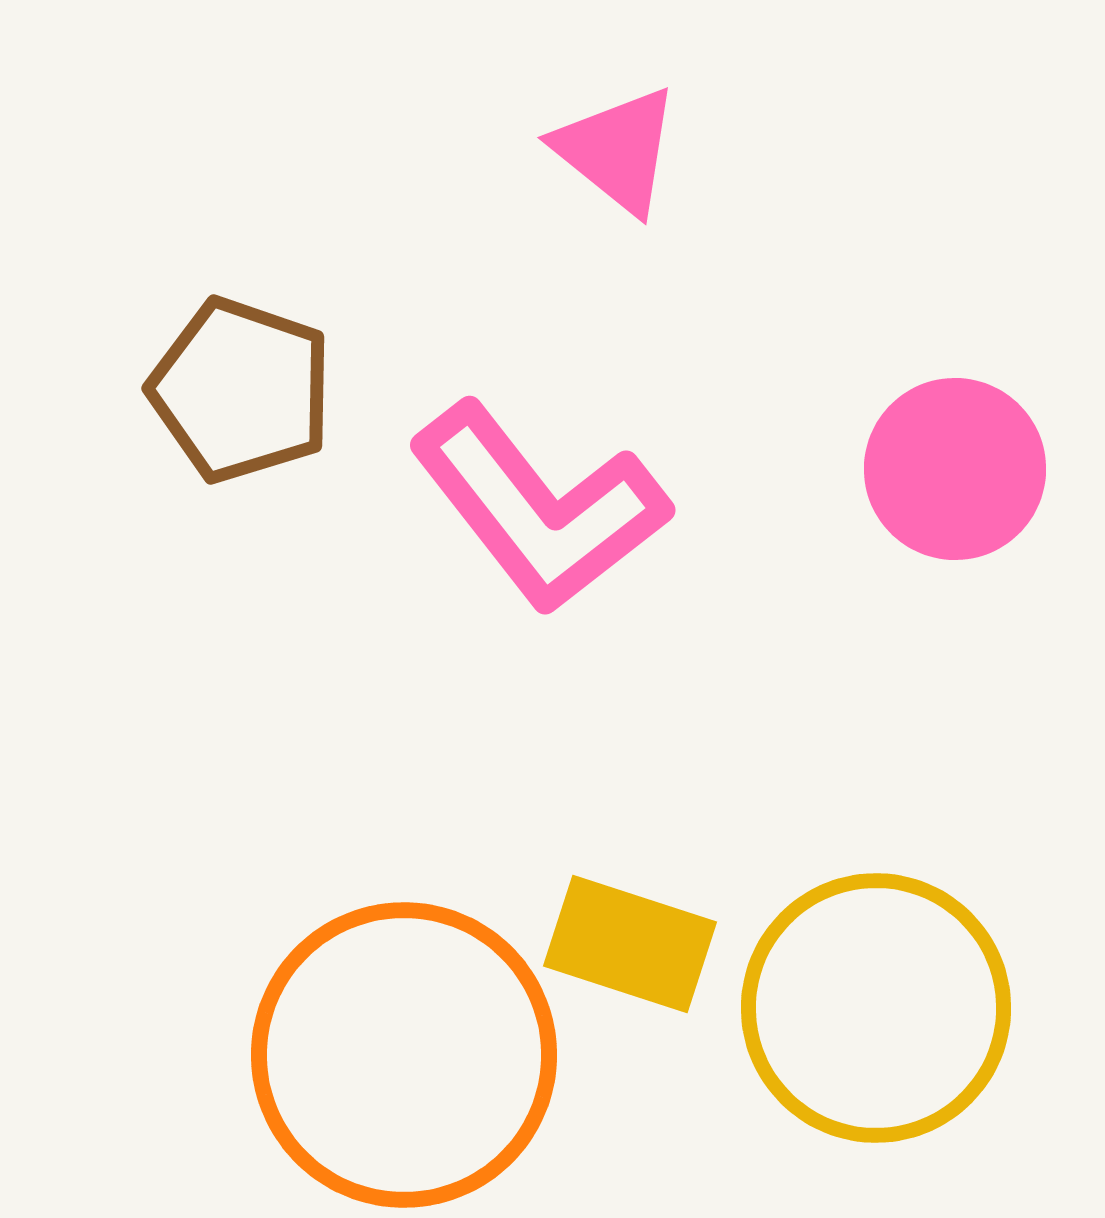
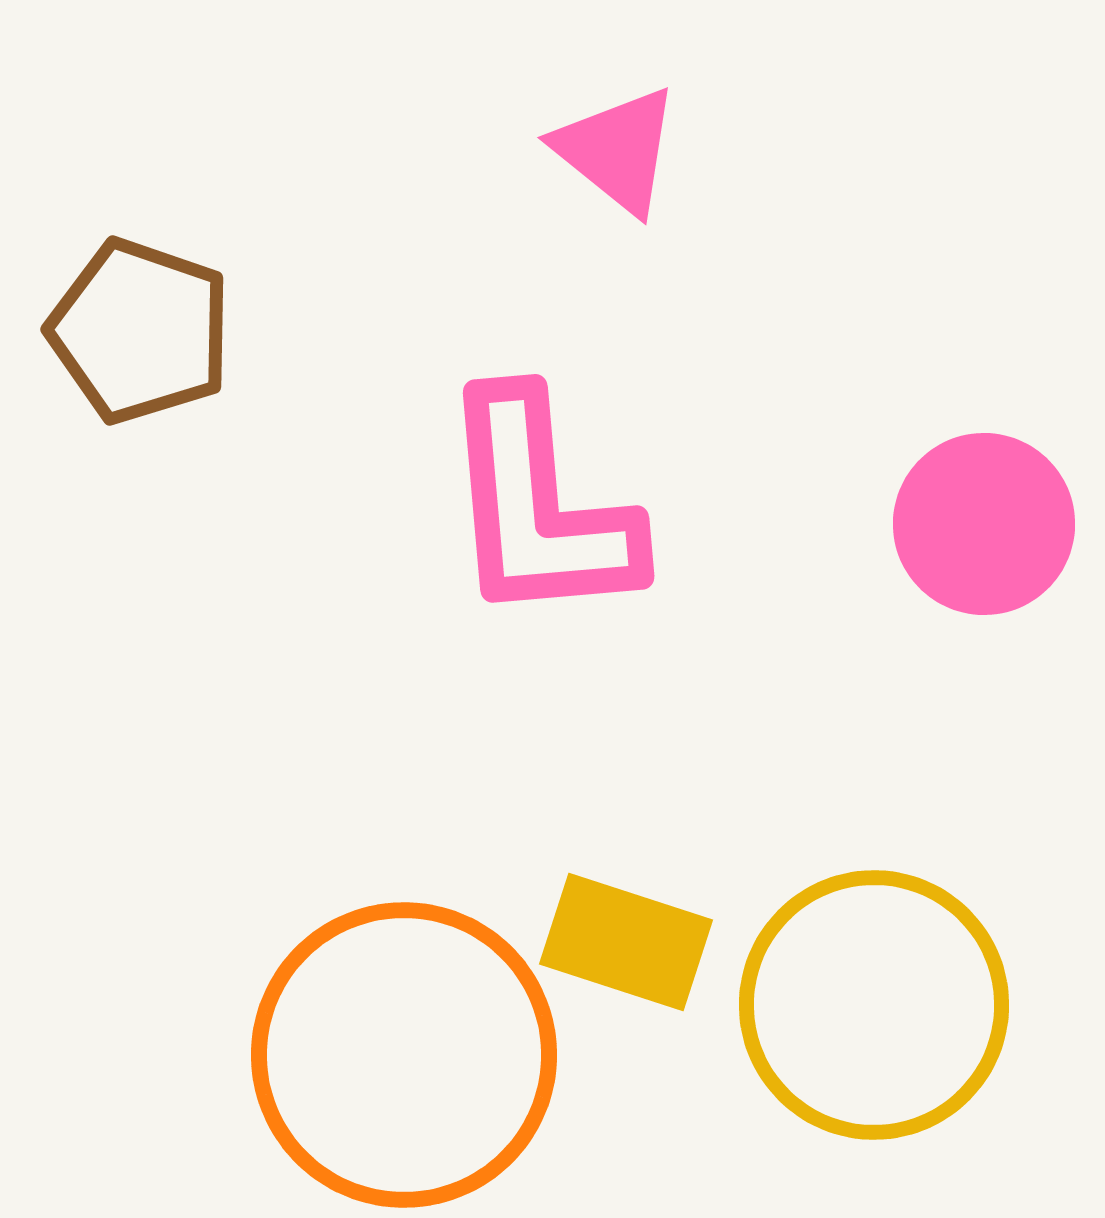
brown pentagon: moved 101 px left, 59 px up
pink circle: moved 29 px right, 55 px down
pink L-shape: rotated 33 degrees clockwise
yellow rectangle: moved 4 px left, 2 px up
yellow circle: moved 2 px left, 3 px up
